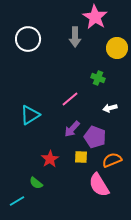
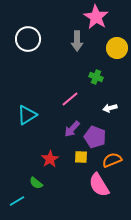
pink star: moved 1 px right
gray arrow: moved 2 px right, 4 px down
green cross: moved 2 px left, 1 px up
cyan triangle: moved 3 px left
